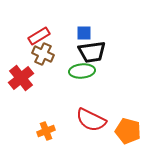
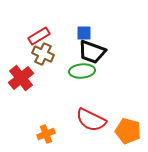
black trapezoid: rotated 28 degrees clockwise
orange cross: moved 3 px down
